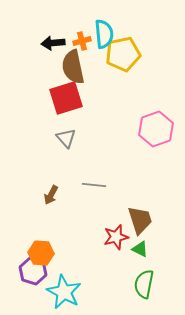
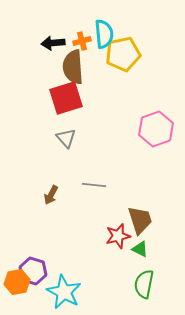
brown semicircle: rotated 8 degrees clockwise
red star: moved 2 px right, 1 px up
orange hexagon: moved 24 px left, 29 px down; rotated 15 degrees counterclockwise
